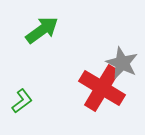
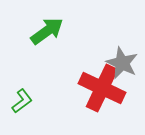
green arrow: moved 5 px right, 1 px down
red cross: rotated 6 degrees counterclockwise
